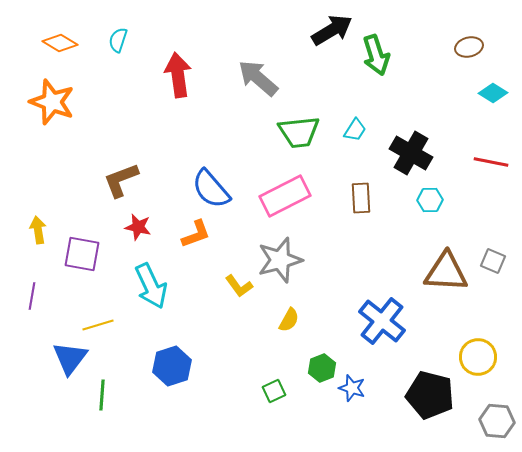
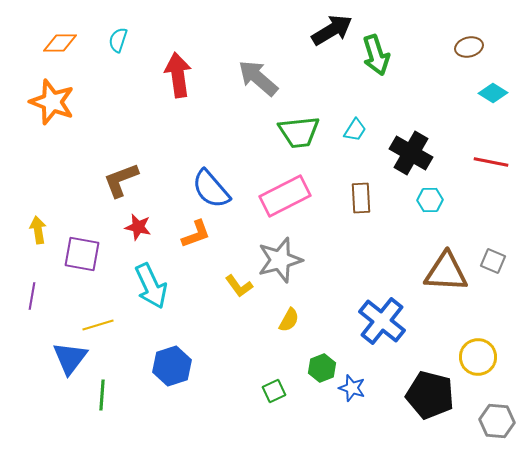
orange diamond: rotated 32 degrees counterclockwise
